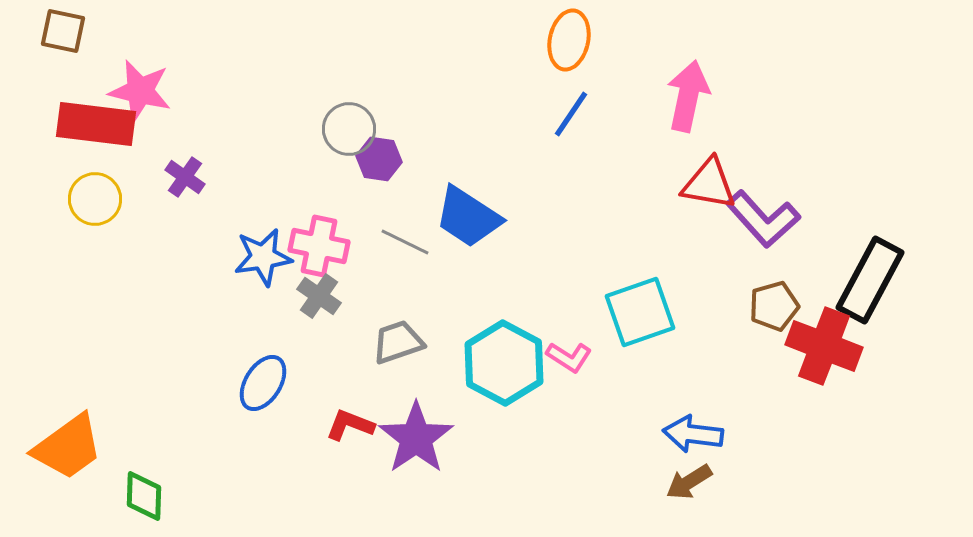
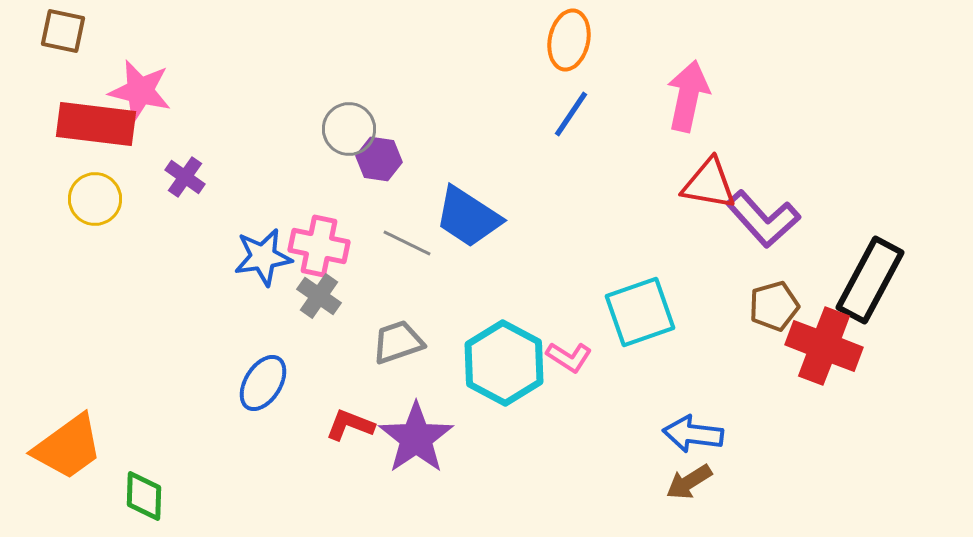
gray line: moved 2 px right, 1 px down
